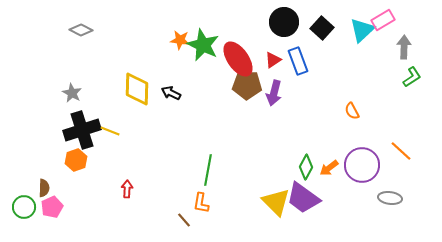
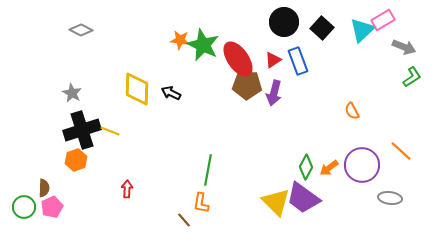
gray arrow: rotated 110 degrees clockwise
